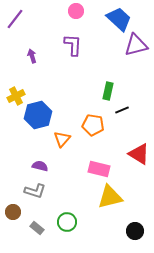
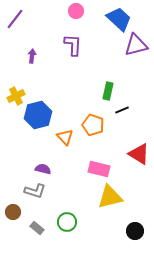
purple arrow: rotated 24 degrees clockwise
orange pentagon: rotated 10 degrees clockwise
orange triangle: moved 3 px right, 2 px up; rotated 24 degrees counterclockwise
purple semicircle: moved 3 px right, 3 px down
